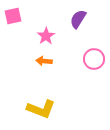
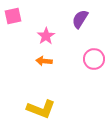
purple semicircle: moved 2 px right
